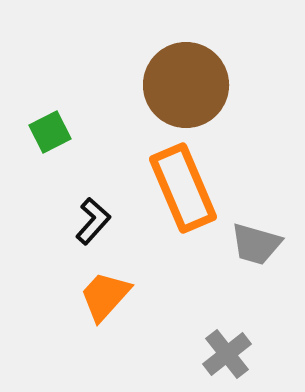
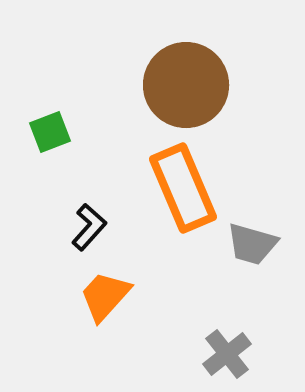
green square: rotated 6 degrees clockwise
black L-shape: moved 4 px left, 6 px down
gray trapezoid: moved 4 px left
